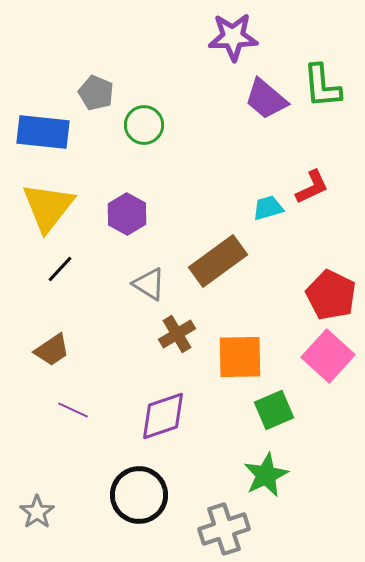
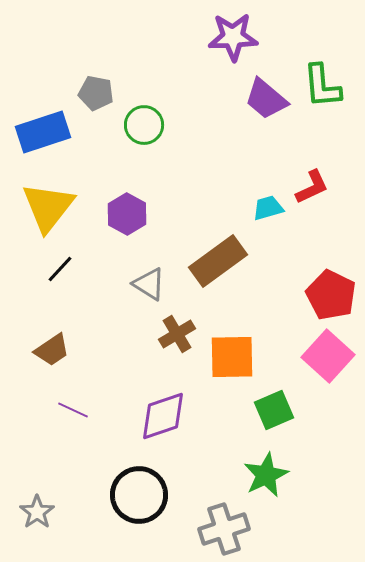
gray pentagon: rotated 12 degrees counterclockwise
blue rectangle: rotated 24 degrees counterclockwise
orange square: moved 8 px left
